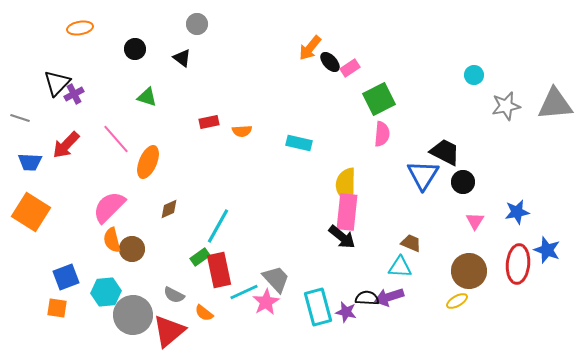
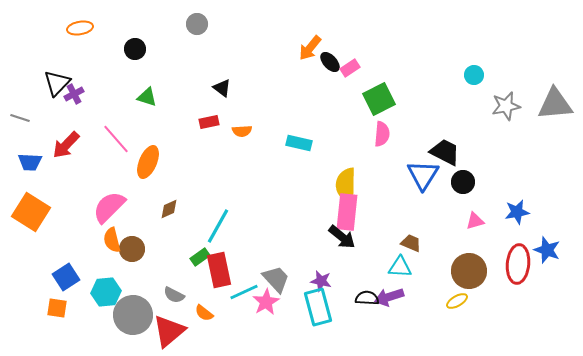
black triangle at (182, 58): moved 40 px right, 30 px down
pink triangle at (475, 221): rotated 42 degrees clockwise
blue square at (66, 277): rotated 12 degrees counterclockwise
purple star at (346, 312): moved 25 px left, 31 px up
